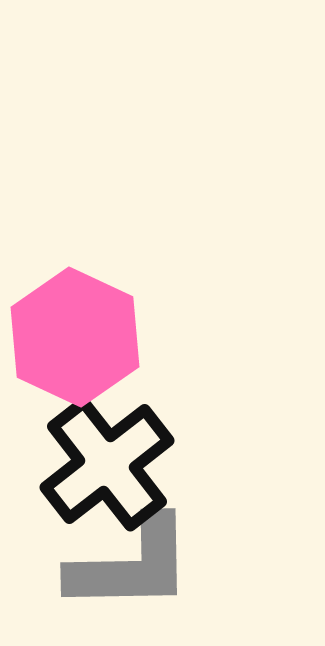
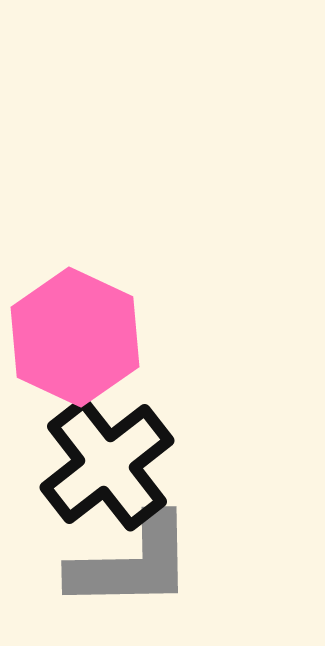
gray L-shape: moved 1 px right, 2 px up
